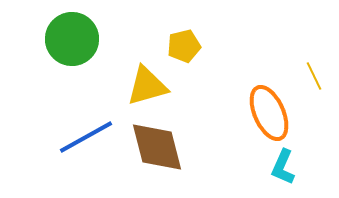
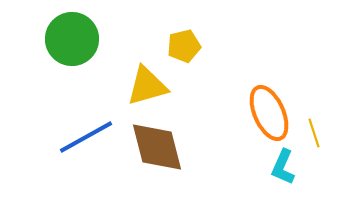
yellow line: moved 57 px down; rotated 8 degrees clockwise
